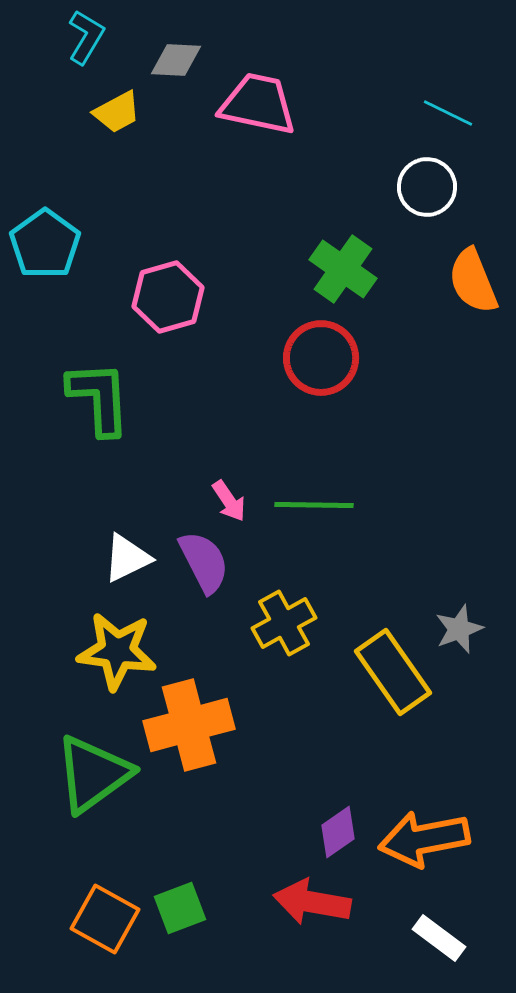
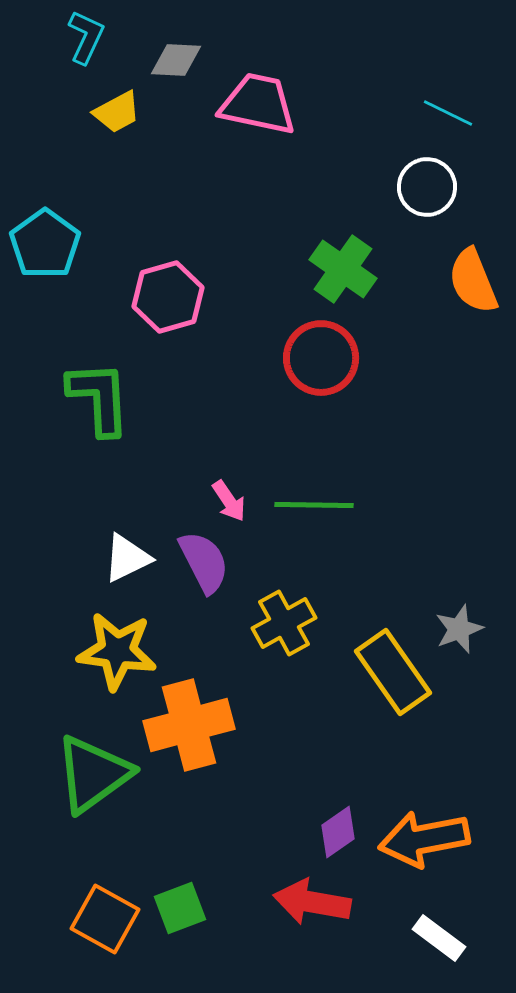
cyan L-shape: rotated 6 degrees counterclockwise
